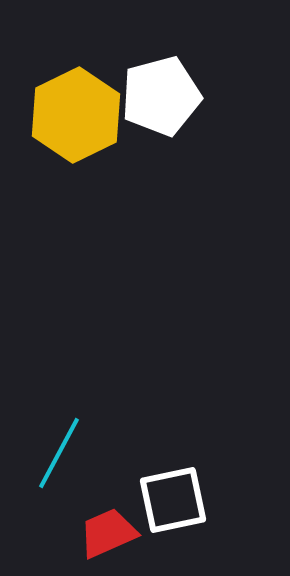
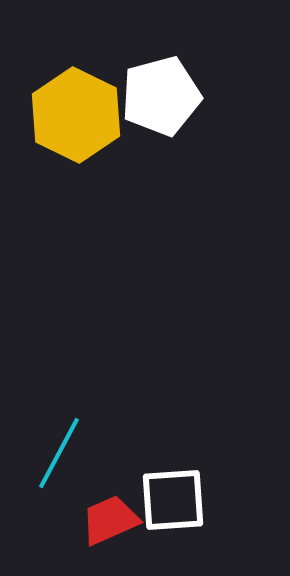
yellow hexagon: rotated 8 degrees counterclockwise
white square: rotated 8 degrees clockwise
red trapezoid: moved 2 px right, 13 px up
